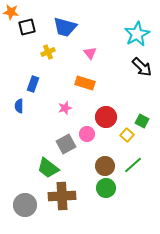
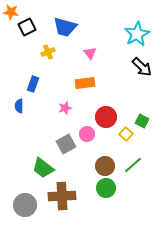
black square: rotated 12 degrees counterclockwise
orange rectangle: rotated 24 degrees counterclockwise
yellow square: moved 1 px left, 1 px up
green trapezoid: moved 5 px left
